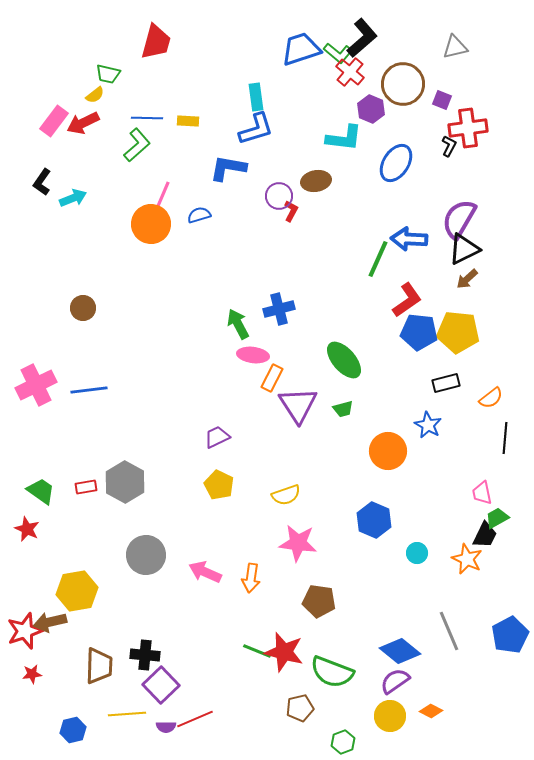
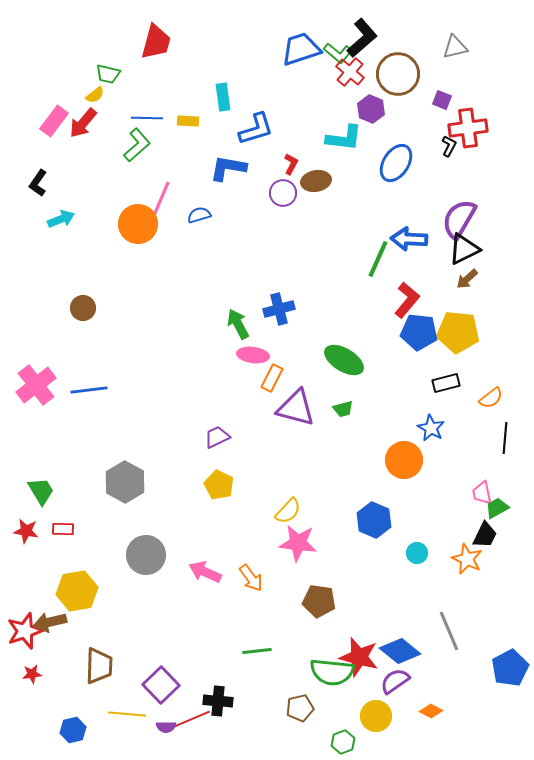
brown circle at (403, 84): moved 5 px left, 10 px up
cyan rectangle at (256, 97): moved 33 px left
red arrow at (83, 123): rotated 24 degrees counterclockwise
black L-shape at (42, 182): moved 4 px left, 1 px down
purple circle at (279, 196): moved 4 px right, 3 px up
cyan arrow at (73, 198): moved 12 px left, 21 px down
red L-shape at (291, 211): moved 47 px up
orange circle at (151, 224): moved 13 px left
red L-shape at (407, 300): rotated 15 degrees counterclockwise
green ellipse at (344, 360): rotated 18 degrees counterclockwise
pink cross at (36, 385): rotated 12 degrees counterclockwise
purple triangle at (298, 405): moved 2 px left, 3 px down; rotated 42 degrees counterclockwise
blue star at (428, 425): moved 3 px right, 3 px down
orange circle at (388, 451): moved 16 px right, 9 px down
red rectangle at (86, 487): moved 23 px left, 42 px down; rotated 10 degrees clockwise
green trapezoid at (41, 491): rotated 24 degrees clockwise
yellow semicircle at (286, 495): moved 2 px right, 16 px down; rotated 28 degrees counterclockwise
green trapezoid at (497, 518): moved 10 px up
red star at (27, 529): moved 1 px left, 2 px down; rotated 15 degrees counterclockwise
orange arrow at (251, 578): rotated 44 degrees counterclockwise
blue pentagon at (510, 635): moved 33 px down
green line at (257, 651): rotated 28 degrees counterclockwise
red star at (284, 652): moved 75 px right, 5 px down
black cross at (145, 655): moved 73 px right, 46 px down
green semicircle at (332, 672): rotated 15 degrees counterclockwise
yellow line at (127, 714): rotated 9 degrees clockwise
yellow circle at (390, 716): moved 14 px left
red line at (195, 719): moved 3 px left
